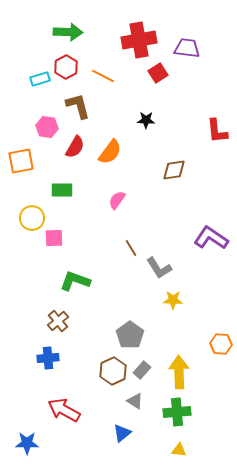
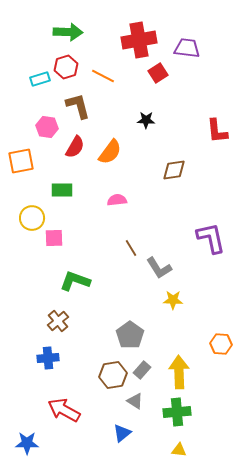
red hexagon: rotated 10 degrees clockwise
pink semicircle: rotated 48 degrees clockwise
purple L-shape: rotated 44 degrees clockwise
brown hexagon: moved 4 px down; rotated 16 degrees clockwise
